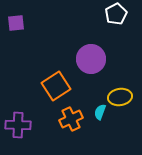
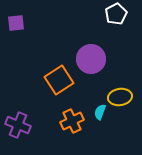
orange square: moved 3 px right, 6 px up
orange cross: moved 1 px right, 2 px down
purple cross: rotated 20 degrees clockwise
